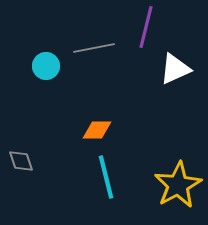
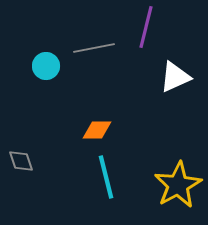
white triangle: moved 8 px down
